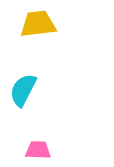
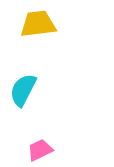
pink trapezoid: moved 2 px right; rotated 28 degrees counterclockwise
